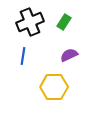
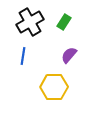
black cross: rotated 8 degrees counterclockwise
purple semicircle: rotated 24 degrees counterclockwise
